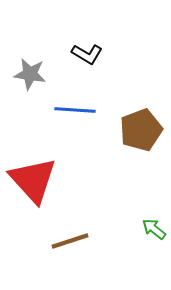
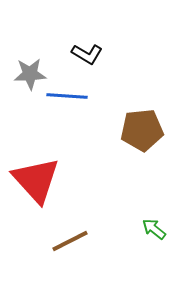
gray star: rotated 12 degrees counterclockwise
blue line: moved 8 px left, 14 px up
brown pentagon: moved 1 px right; rotated 15 degrees clockwise
red triangle: moved 3 px right
brown line: rotated 9 degrees counterclockwise
